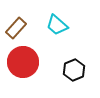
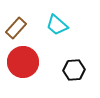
black hexagon: rotated 20 degrees clockwise
